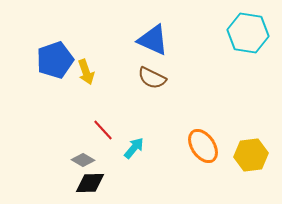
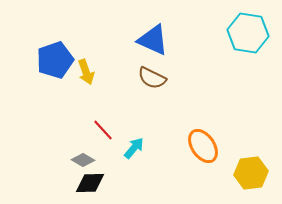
yellow hexagon: moved 18 px down
